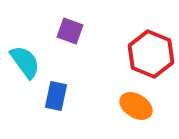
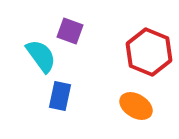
red hexagon: moved 2 px left, 2 px up
cyan semicircle: moved 16 px right, 6 px up
blue rectangle: moved 4 px right
